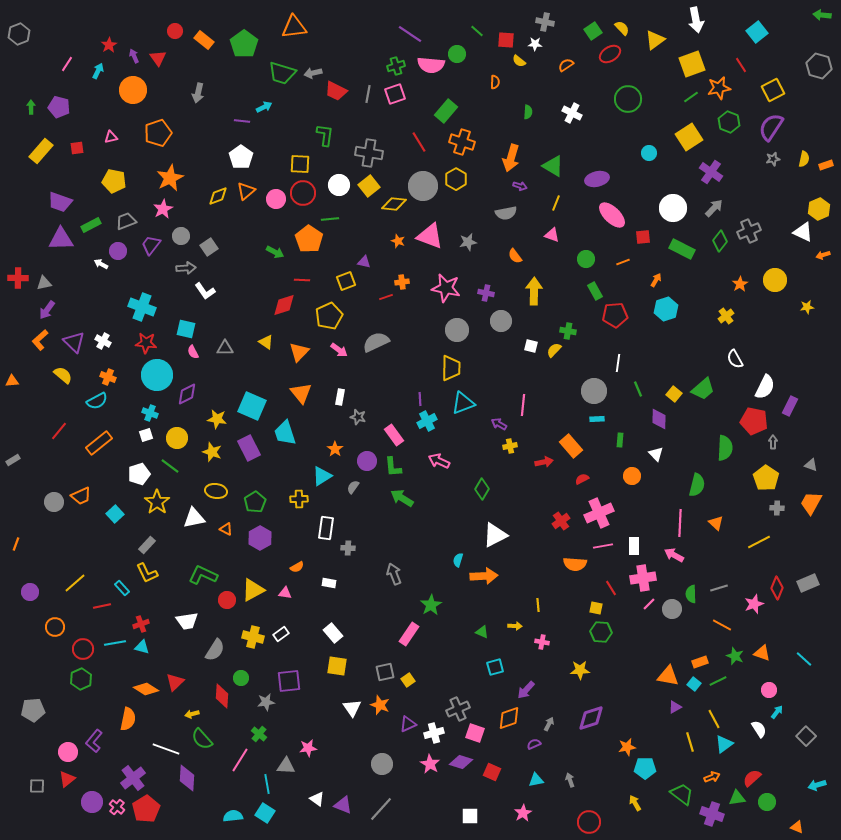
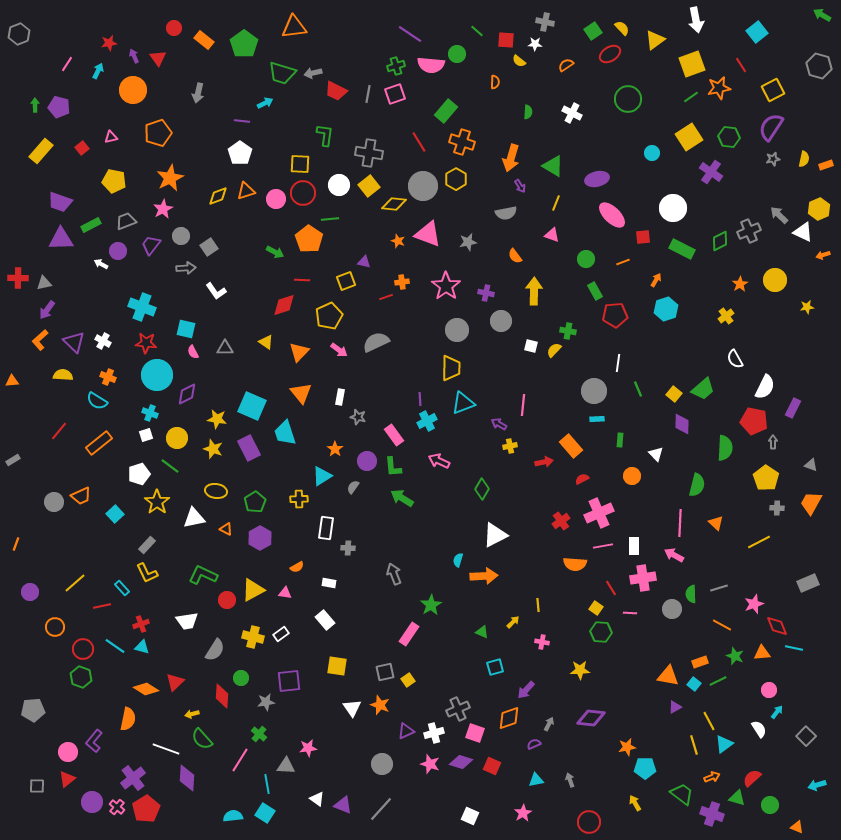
green arrow at (822, 15): rotated 24 degrees clockwise
red circle at (175, 31): moved 1 px left, 3 px up
red star at (109, 45): moved 2 px up; rotated 21 degrees clockwise
green arrow at (31, 107): moved 4 px right, 2 px up
cyan arrow at (264, 107): moved 1 px right, 4 px up
green hexagon at (729, 122): moved 15 px down; rotated 15 degrees counterclockwise
red square at (77, 148): moved 5 px right; rotated 32 degrees counterclockwise
cyan circle at (649, 153): moved 3 px right
white pentagon at (241, 157): moved 1 px left, 4 px up
purple arrow at (520, 186): rotated 40 degrees clockwise
orange triangle at (246, 191): rotated 24 degrees clockwise
gray arrow at (714, 208): moved 65 px right, 7 px down; rotated 90 degrees counterclockwise
pink triangle at (430, 236): moved 2 px left, 2 px up
green diamond at (720, 241): rotated 25 degrees clockwise
pink star at (446, 288): moved 2 px up; rotated 24 degrees clockwise
white L-shape at (205, 291): moved 11 px right
yellow semicircle at (63, 375): rotated 36 degrees counterclockwise
cyan semicircle at (97, 401): rotated 60 degrees clockwise
purple rectangle at (790, 406): moved 3 px right, 2 px down
purple diamond at (659, 419): moved 23 px right, 5 px down
yellow star at (212, 452): moved 1 px right, 3 px up
red diamond at (777, 588): moved 38 px down; rotated 45 degrees counterclockwise
pink line at (649, 604): moved 19 px left, 9 px down; rotated 48 degrees clockwise
yellow square at (596, 608): rotated 24 degrees clockwise
yellow arrow at (515, 626): moved 2 px left, 4 px up; rotated 48 degrees counterclockwise
white rectangle at (333, 633): moved 8 px left, 13 px up
cyan line at (115, 643): moved 3 px down; rotated 45 degrees clockwise
orange triangle at (762, 653): rotated 24 degrees counterclockwise
cyan line at (804, 659): moved 10 px left, 11 px up; rotated 30 degrees counterclockwise
green hexagon at (81, 679): moved 2 px up; rotated 15 degrees counterclockwise
purple diamond at (591, 718): rotated 24 degrees clockwise
yellow line at (714, 719): moved 5 px left, 2 px down
purple triangle at (408, 724): moved 2 px left, 7 px down
yellow line at (690, 742): moved 4 px right, 3 px down
pink star at (430, 764): rotated 12 degrees counterclockwise
red square at (492, 772): moved 6 px up
green triangle at (737, 798): rotated 24 degrees clockwise
green circle at (767, 802): moved 3 px right, 3 px down
white square at (470, 816): rotated 24 degrees clockwise
